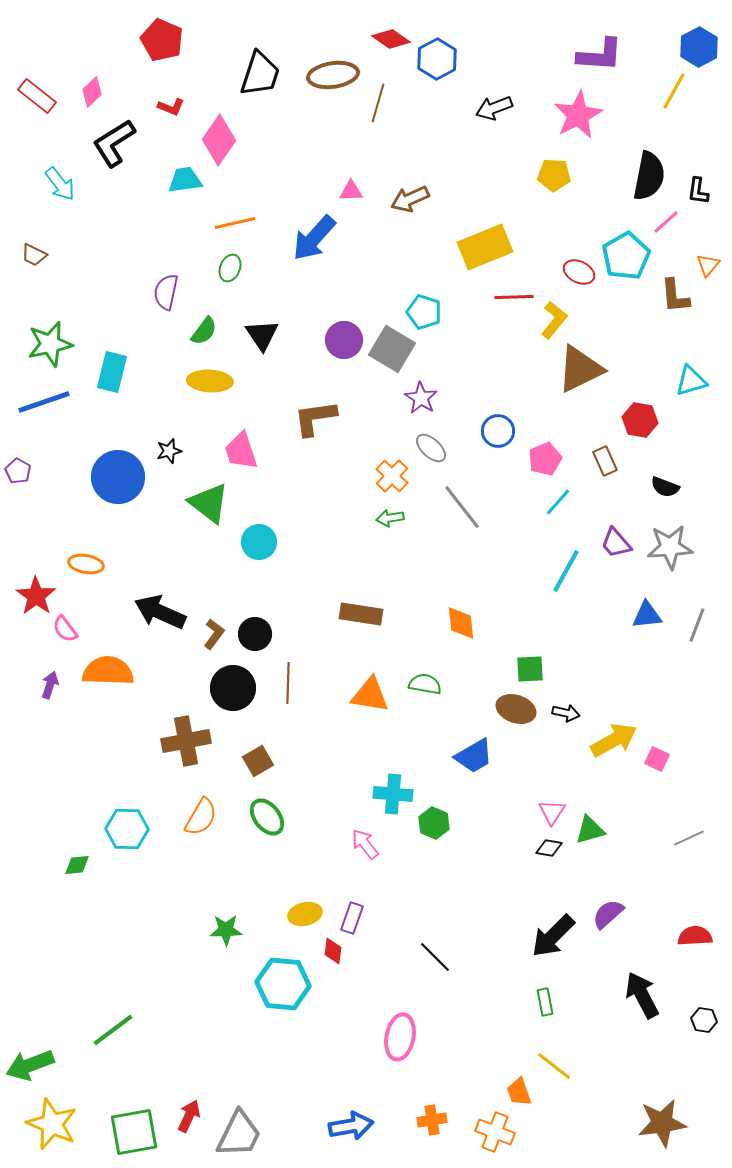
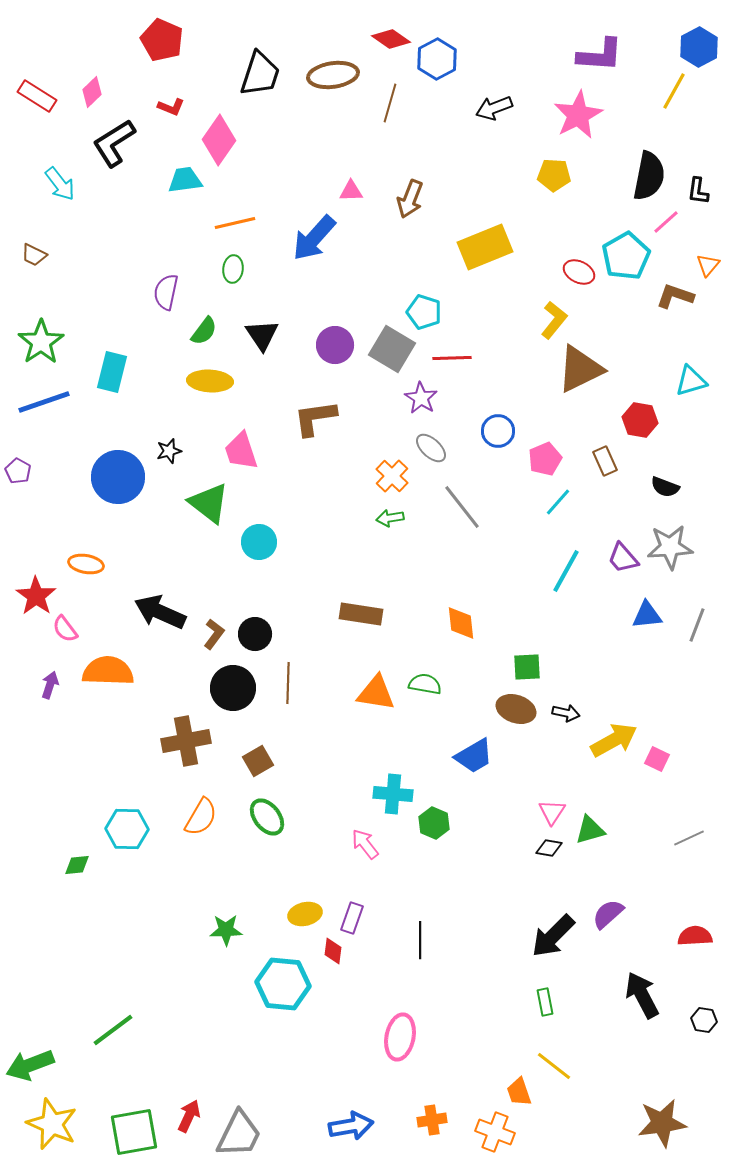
red rectangle at (37, 96): rotated 6 degrees counterclockwise
brown line at (378, 103): moved 12 px right
brown arrow at (410, 199): rotated 45 degrees counterclockwise
green ellipse at (230, 268): moved 3 px right, 1 px down; rotated 16 degrees counterclockwise
brown L-shape at (675, 296): rotated 114 degrees clockwise
red line at (514, 297): moved 62 px left, 61 px down
purple circle at (344, 340): moved 9 px left, 5 px down
green star at (50, 344): moved 9 px left, 2 px up; rotated 21 degrees counterclockwise
purple trapezoid at (616, 543): moved 7 px right, 15 px down
green square at (530, 669): moved 3 px left, 2 px up
orange triangle at (370, 695): moved 6 px right, 2 px up
black line at (435, 957): moved 15 px left, 17 px up; rotated 45 degrees clockwise
